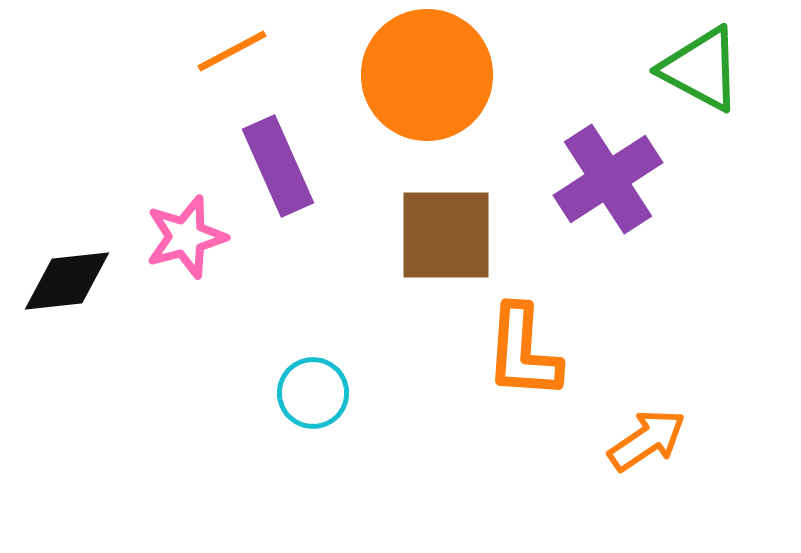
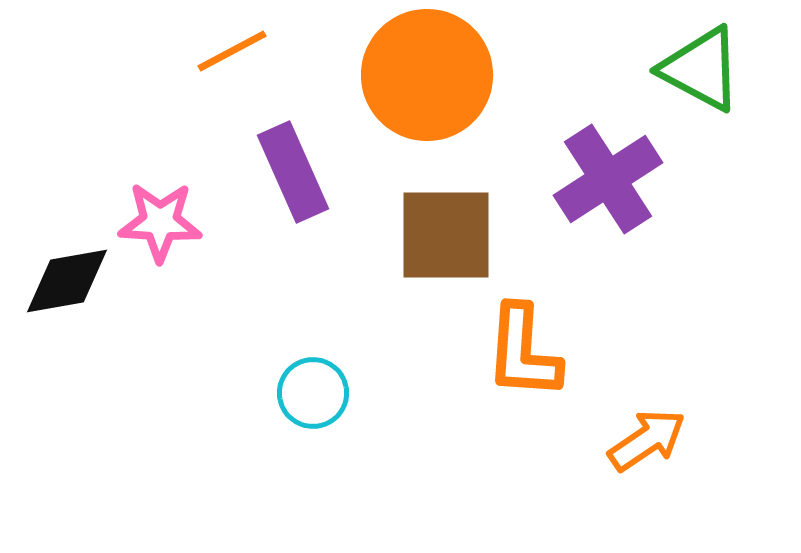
purple rectangle: moved 15 px right, 6 px down
pink star: moved 26 px left, 15 px up; rotated 18 degrees clockwise
black diamond: rotated 4 degrees counterclockwise
